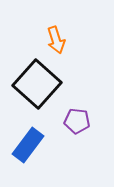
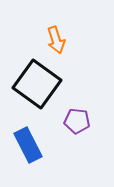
black square: rotated 6 degrees counterclockwise
blue rectangle: rotated 64 degrees counterclockwise
